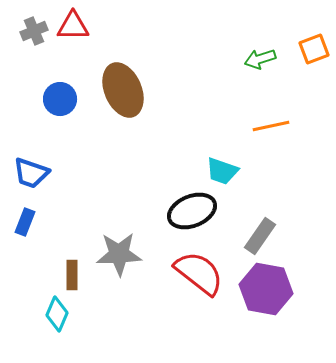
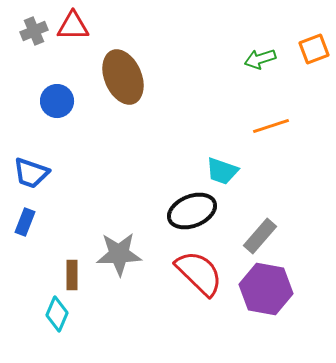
brown ellipse: moved 13 px up
blue circle: moved 3 px left, 2 px down
orange line: rotated 6 degrees counterclockwise
gray rectangle: rotated 6 degrees clockwise
red semicircle: rotated 6 degrees clockwise
